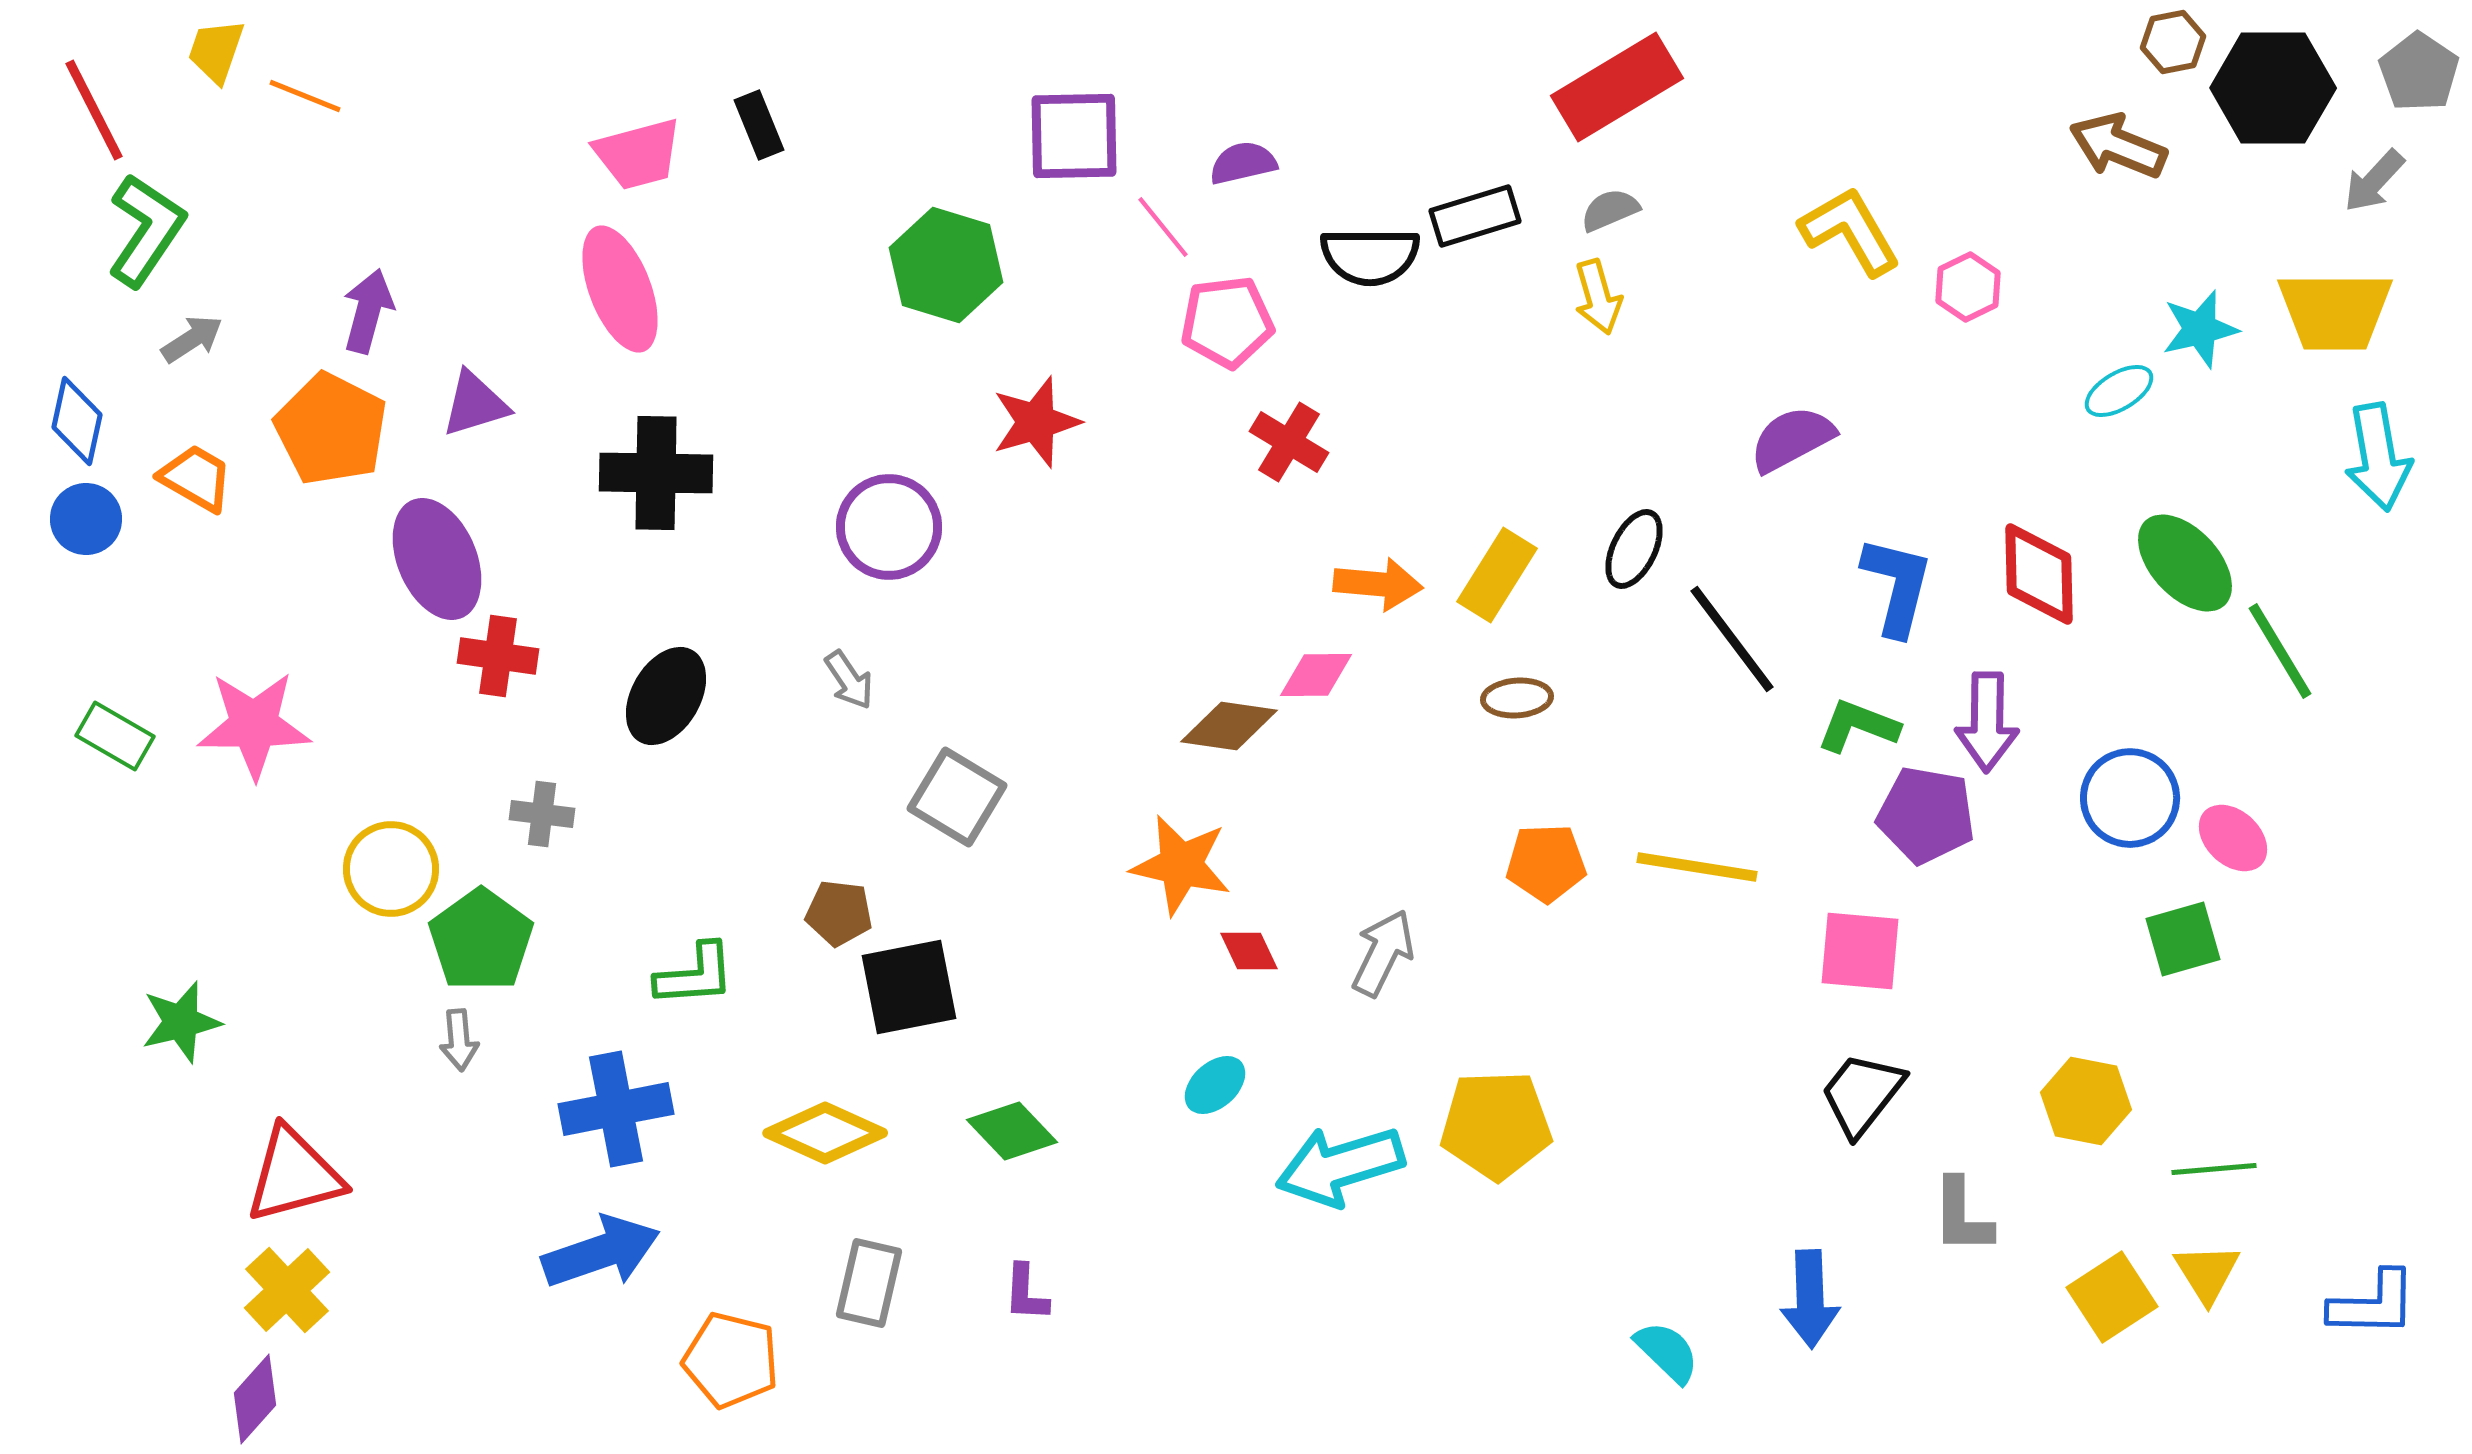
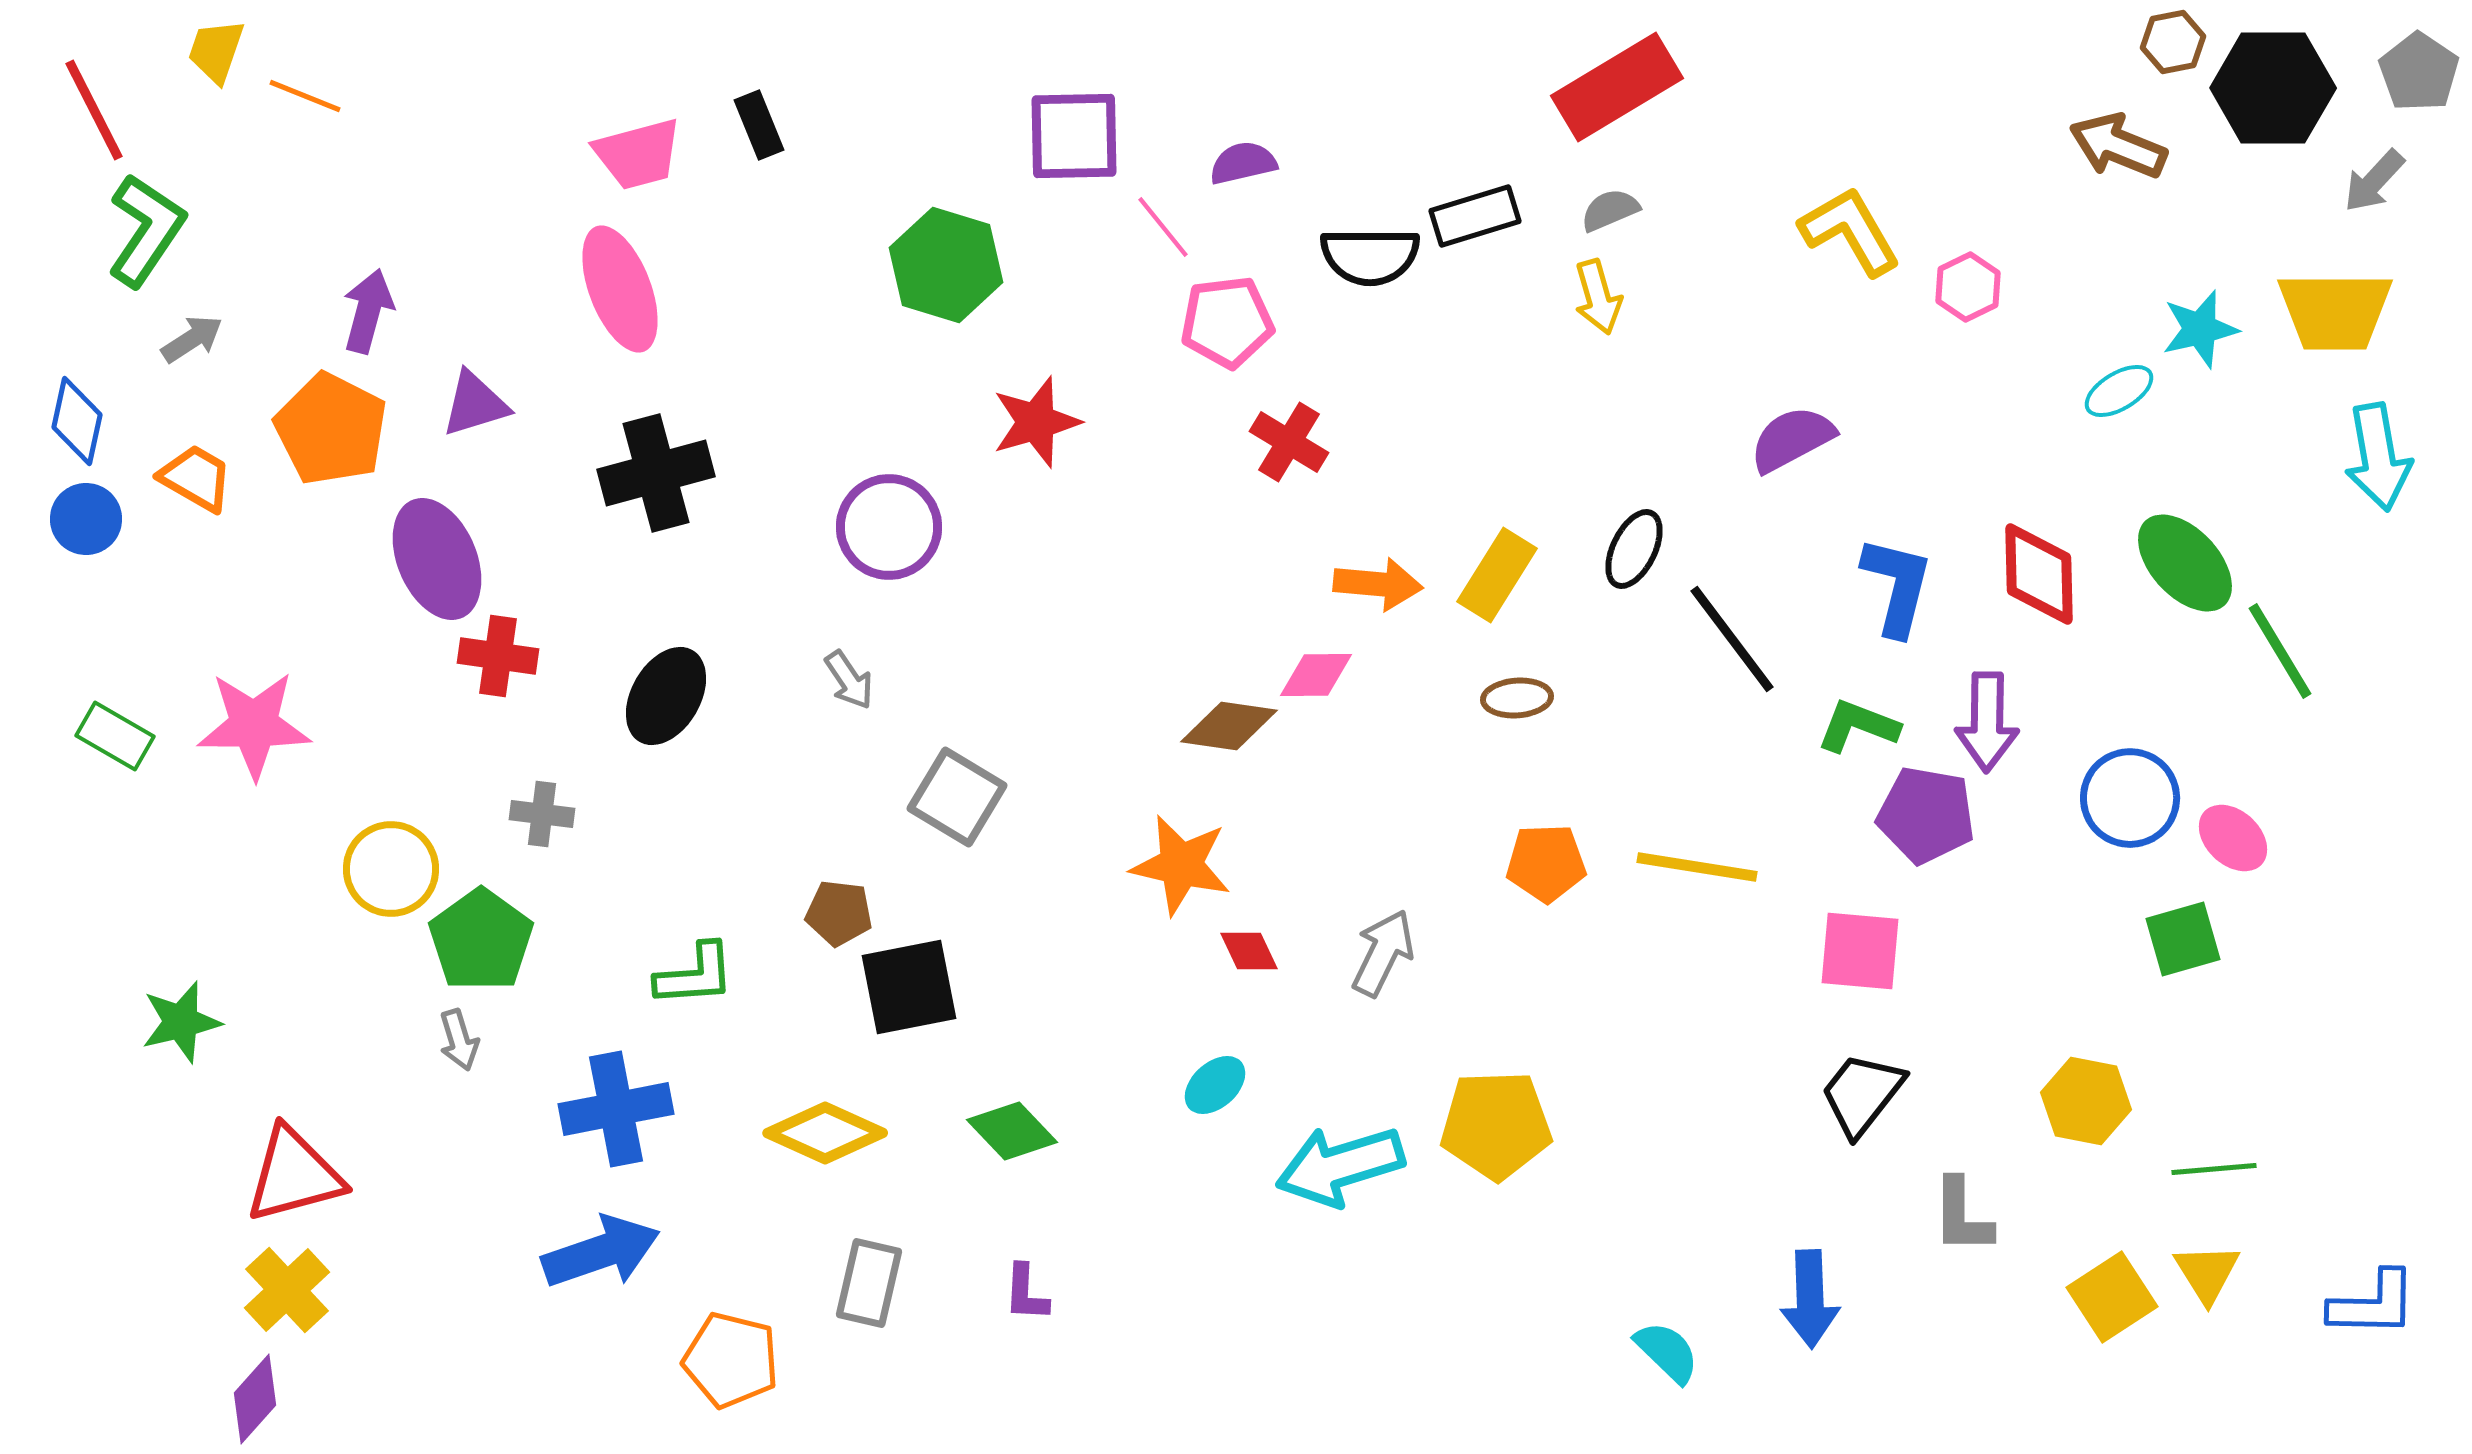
black cross at (656, 473): rotated 16 degrees counterclockwise
gray arrow at (459, 1040): rotated 12 degrees counterclockwise
